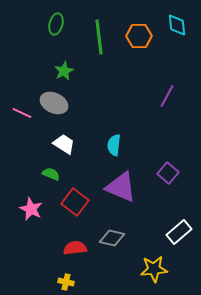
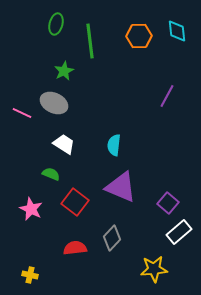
cyan diamond: moved 6 px down
green line: moved 9 px left, 4 px down
purple square: moved 30 px down
gray diamond: rotated 60 degrees counterclockwise
yellow cross: moved 36 px left, 7 px up
